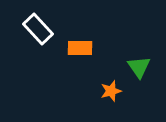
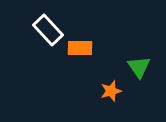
white rectangle: moved 10 px right, 1 px down
